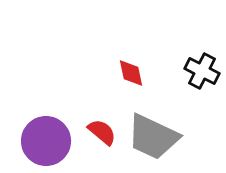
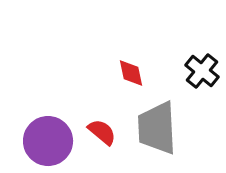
black cross: rotated 12 degrees clockwise
gray trapezoid: moved 4 px right, 9 px up; rotated 62 degrees clockwise
purple circle: moved 2 px right
